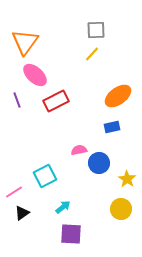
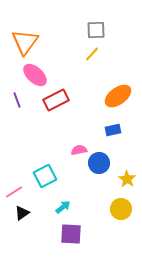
red rectangle: moved 1 px up
blue rectangle: moved 1 px right, 3 px down
